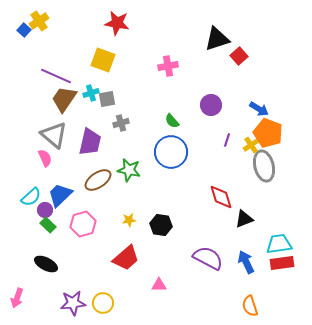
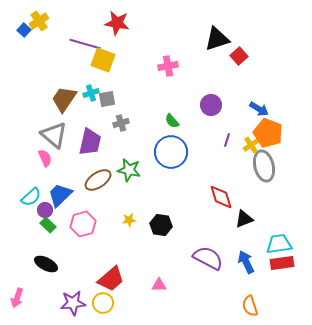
purple line at (56, 76): moved 29 px right, 32 px up; rotated 8 degrees counterclockwise
red trapezoid at (126, 258): moved 15 px left, 21 px down
